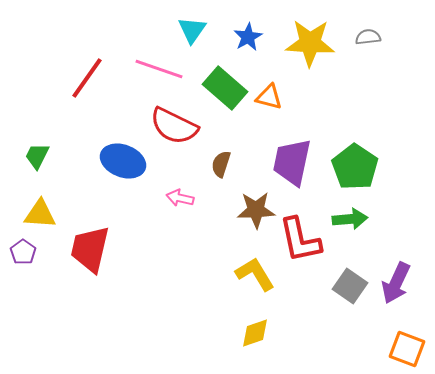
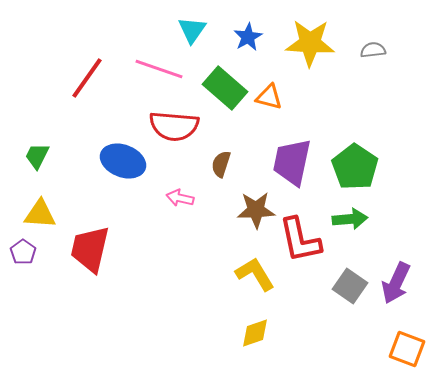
gray semicircle: moved 5 px right, 13 px down
red semicircle: rotated 21 degrees counterclockwise
